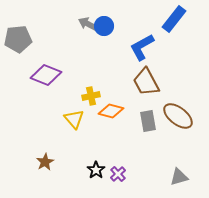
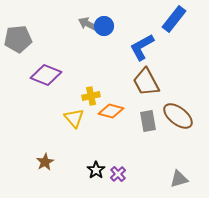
yellow triangle: moved 1 px up
gray triangle: moved 2 px down
